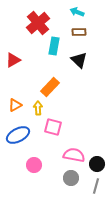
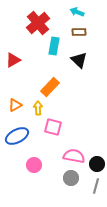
blue ellipse: moved 1 px left, 1 px down
pink semicircle: moved 1 px down
